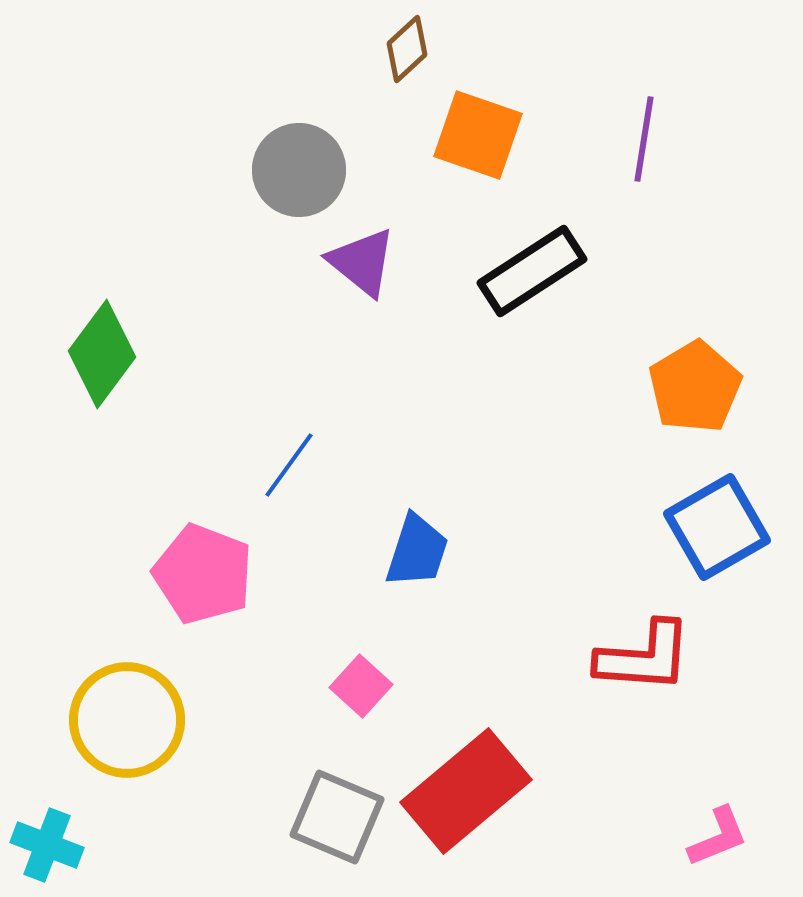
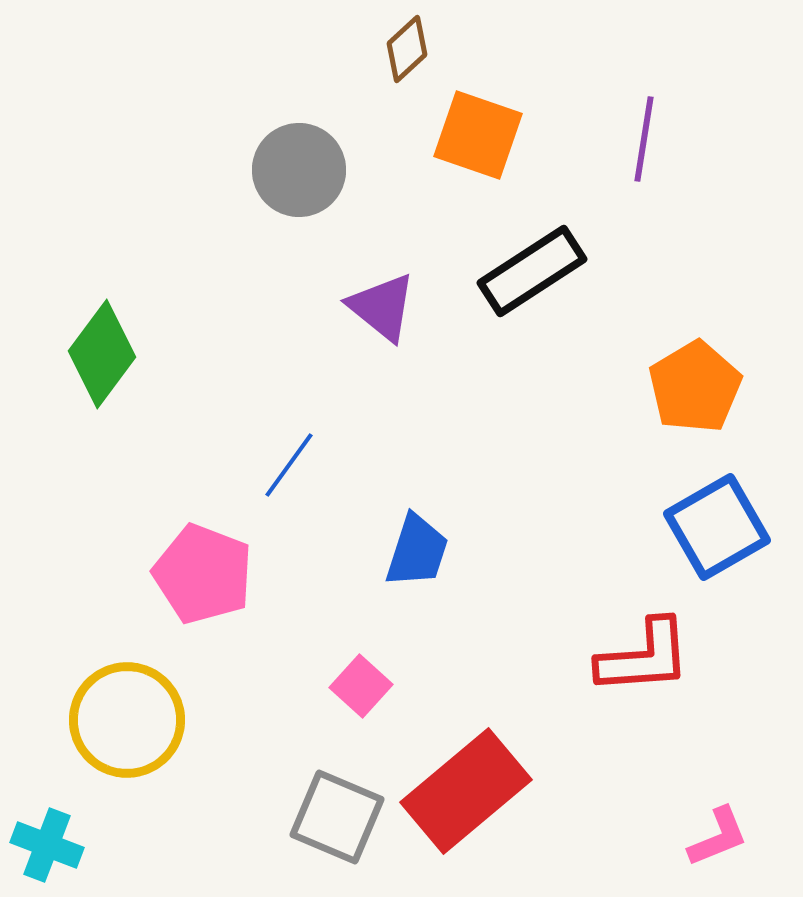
purple triangle: moved 20 px right, 45 px down
red L-shape: rotated 8 degrees counterclockwise
